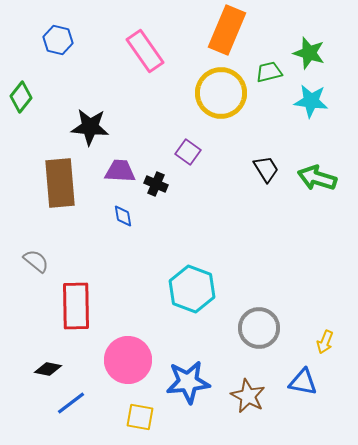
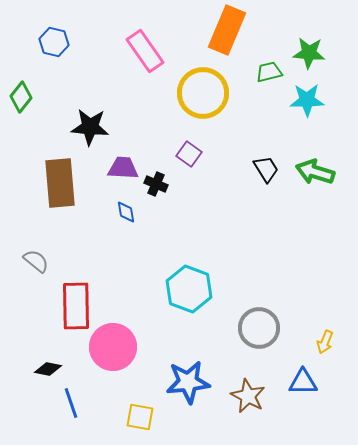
blue hexagon: moved 4 px left, 2 px down
green star: rotated 12 degrees counterclockwise
yellow circle: moved 18 px left
cyan star: moved 4 px left, 1 px up; rotated 8 degrees counterclockwise
purple square: moved 1 px right, 2 px down
purple trapezoid: moved 3 px right, 3 px up
green arrow: moved 2 px left, 6 px up
blue diamond: moved 3 px right, 4 px up
cyan hexagon: moved 3 px left
pink circle: moved 15 px left, 13 px up
blue triangle: rotated 12 degrees counterclockwise
blue line: rotated 72 degrees counterclockwise
